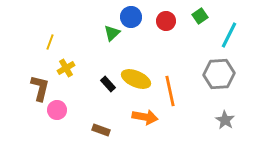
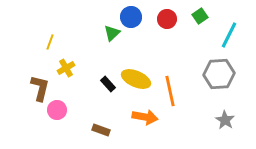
red circle: moved 1 px right, 2 px up
